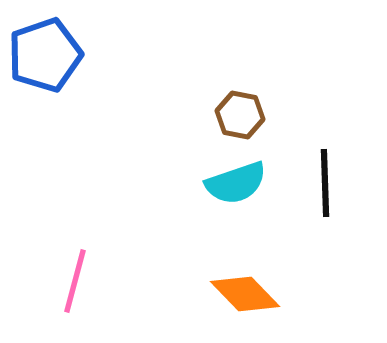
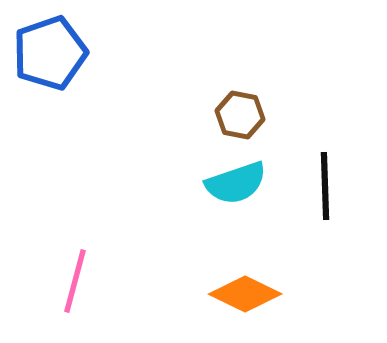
blue pentagon: moved 5 px right, 2 px up
black line: moved 3 px down
orange diamond: rotated 20 degrees counterclockwise
